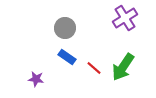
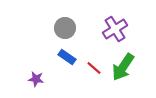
purple cross: moved 10 px left, 11 px down
